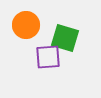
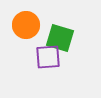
green square: moved 5 px left
